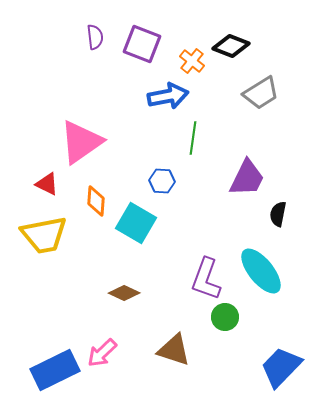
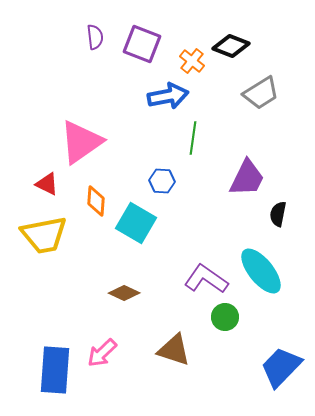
purple L-shape: rotated 105 degrees clockwise
blue rectangle: rotated 60 degrees counterclockwise
